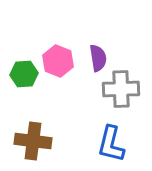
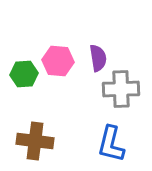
pink hexagon: rotated 16 degrees counterclockwise
brown cross: moved 2 px right
